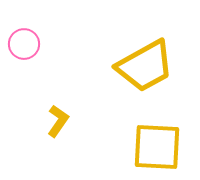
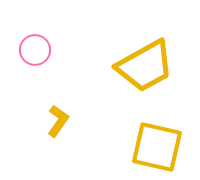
pink circle: moved 11 px right, 6 px down
yellow square: rotated 10 degrees clockwise
